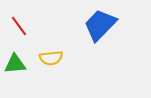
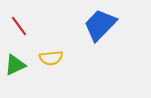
green triangle: moved 1 px down; rotated 20 degrees counterclockwise
